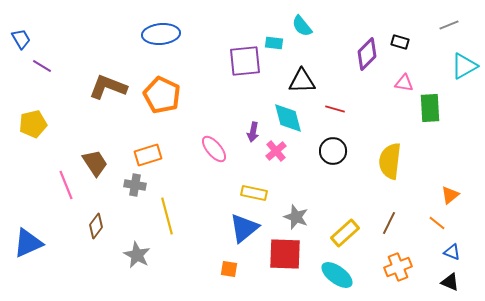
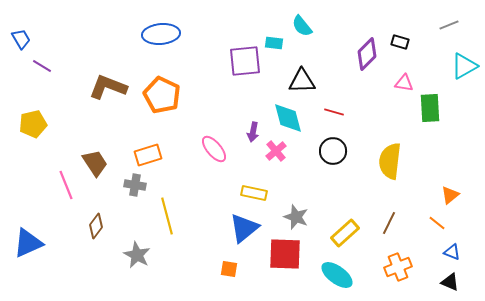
red line at (335, 109): moved 1 px left, 3 px down
